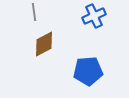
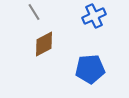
gray line: rotated 24 degrees counterclockwise
blue pentagon: moved 2 px right, 2 px up
